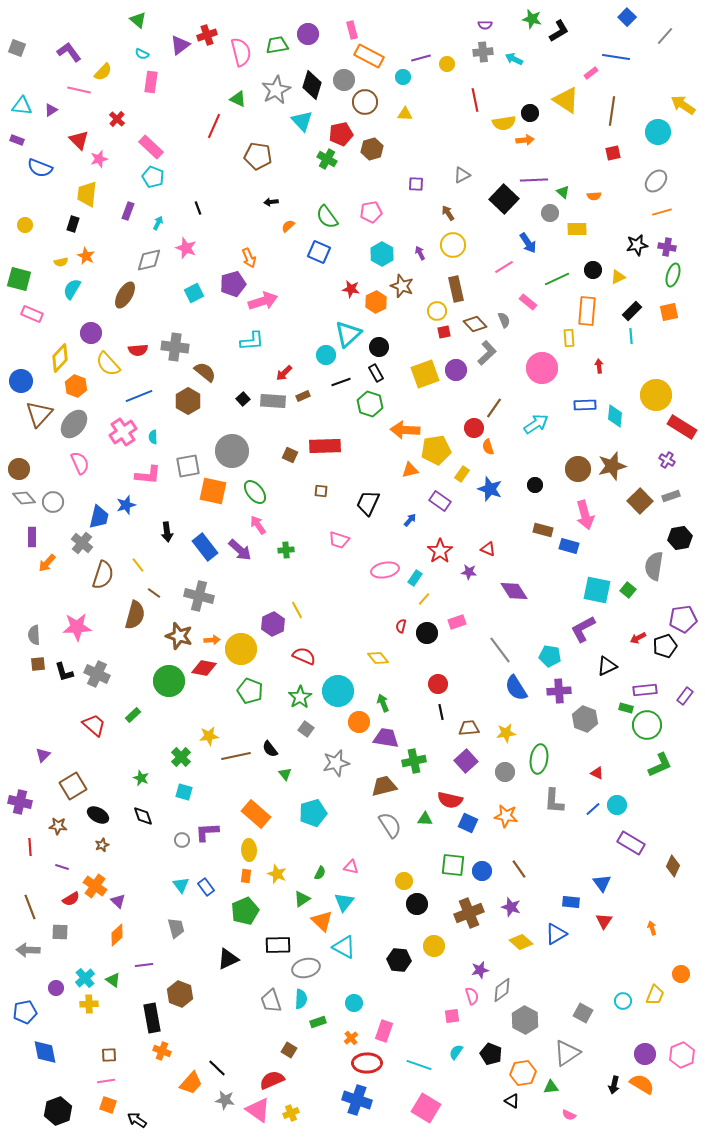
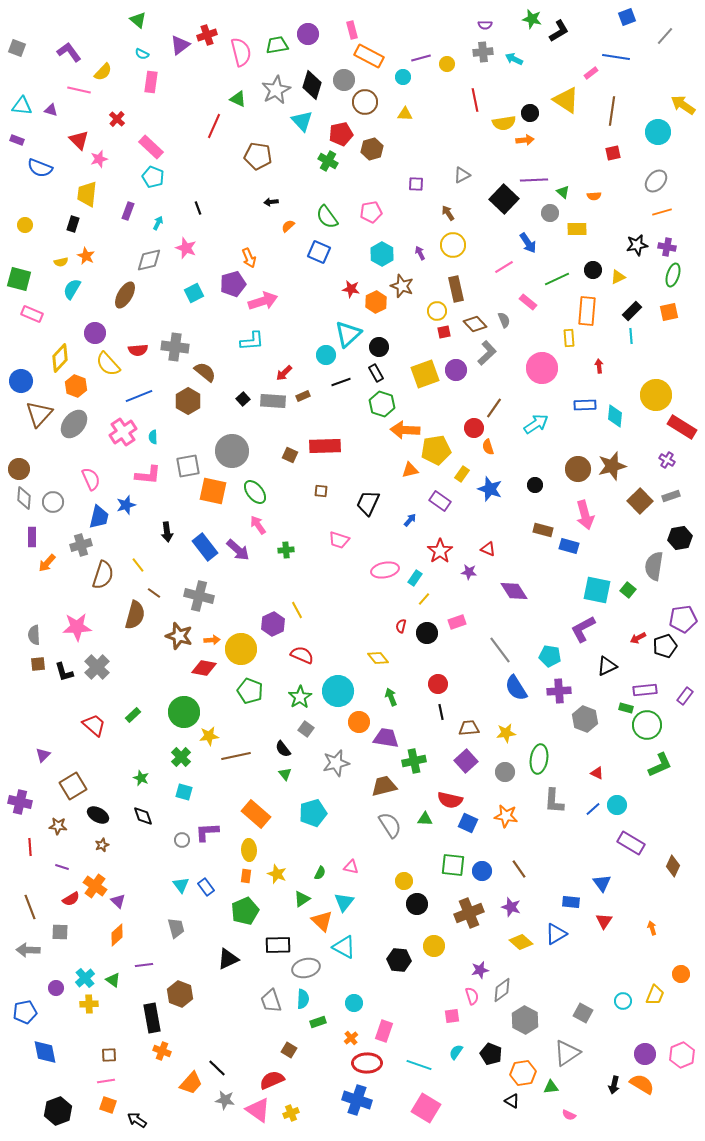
blue square at (627, 17): rotated 24 degrees clockwise
purple triangle at (51, 110): rotated 48 degrees clockwise
green cross at (327, 159): moved 1 px right, 2 px down
purple circle at (91, 333): moved 4 px right
green hexagon at (370, 404): moved 12 px right
pink semicircle at (80, 463): moved 11 px right, 16 px down
gray diamond at (24, 498): rotated 45 degrees clockwise
gray cross at (82, 543): moved 1 px left, 2 px down; rotated 35 degrees clockwise
purple arrow at (240, 550): moved 2 px left
red semicircle at (304, 656): moved 2 px left, 1 px up
gray cross at (97, 674): moved 7 px up; rotated 20 degrees clockwise
green circle at (169, 681): moved 15 px right, 31 px down
green arrow at (383, 703): moved 8 px right, 6 px up
black semicircle at (270, 749): moved 13 px right
cyan semicircle at (301, 999): moved 2 px right
